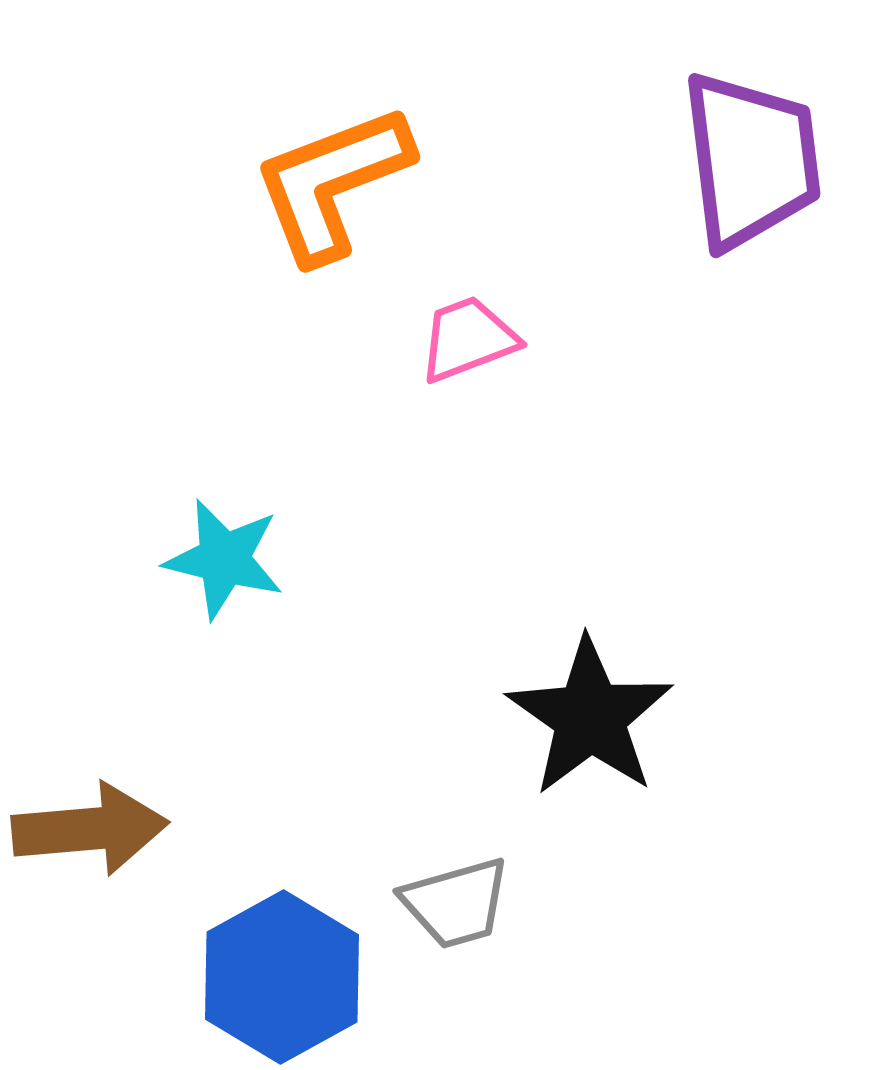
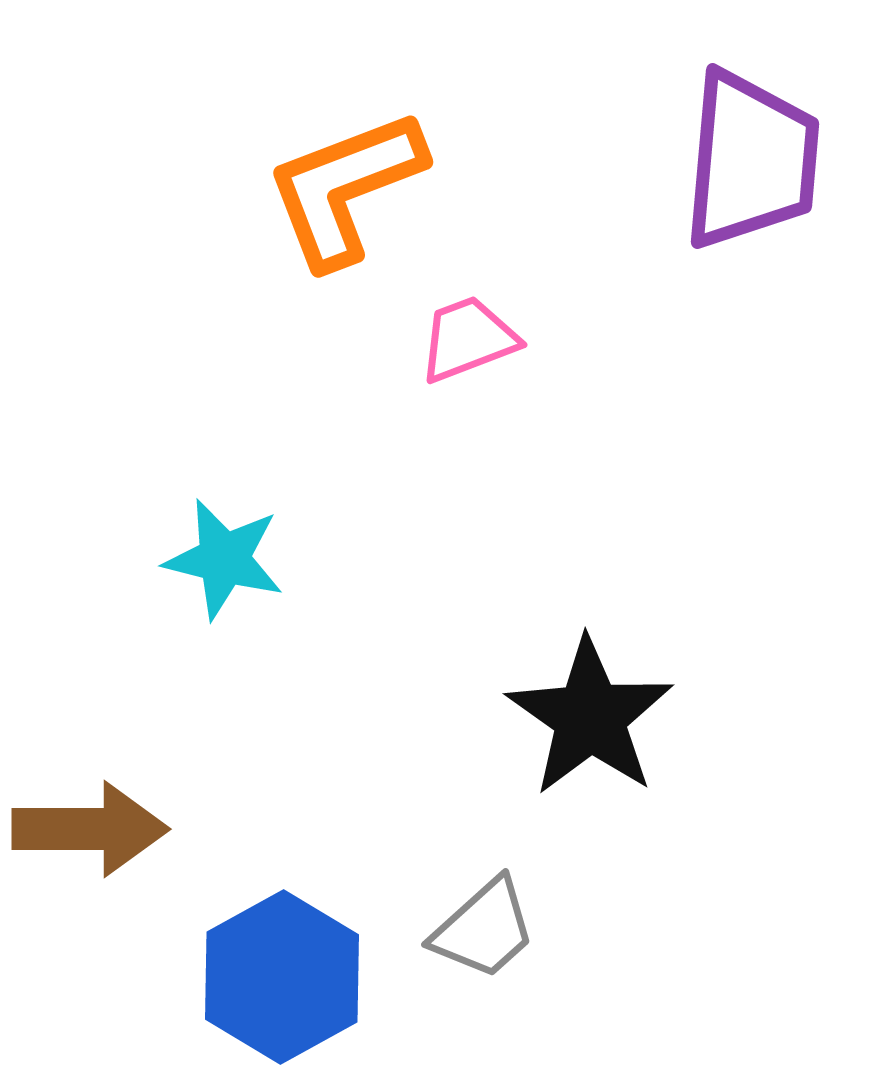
purple trapezoid: rotated 12 degrees clockwise
orange L-shape: moved 13 px right, 5 px down
brown arrow: rotated 5 degrees clockwise
gray trapezoid: moved 28 px right, 26 px down; rotated 26 degrees counterclockwise
